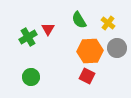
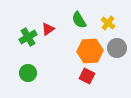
red triangle: rotated 24 degrees clockwise
green circle: moved 3 px left, 4 px up
